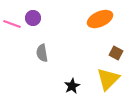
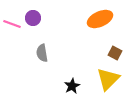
brown square: moved 1 px left
